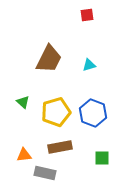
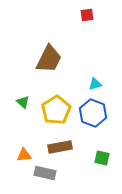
cyan triangle: moved 6 px right, 19 px down
yellow pentagon: moved 2 px up; rotated 16 degrees counterclockwise
green square: rotated 14 degrees clockwise
